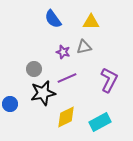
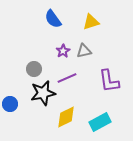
yellow triangle: rotated 18 degrees counterclockwise
gray triangle: moved 4 px down
purple star: moved 1 px up; rotated 24 degrees clockwise
purple L-shape: moved 1 px down; rotated 145 degrees clockwise
